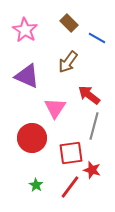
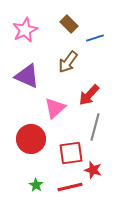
brown rectangle: moved 1 px down
pink star: rotated 15 degrees clockwise
blue line: moved 2 px left; rotated 48 degrees counterclockwise
red arrow: rotated 85 degrees counterclockwise
pink triangle: rotated 15 degrees clockwise
gray line: moved 1 px right, 1 px down
red circle: moved 1 px left, 1 px down
red star: moved 1 px right
red line: rotated 40 degrees clockwise
